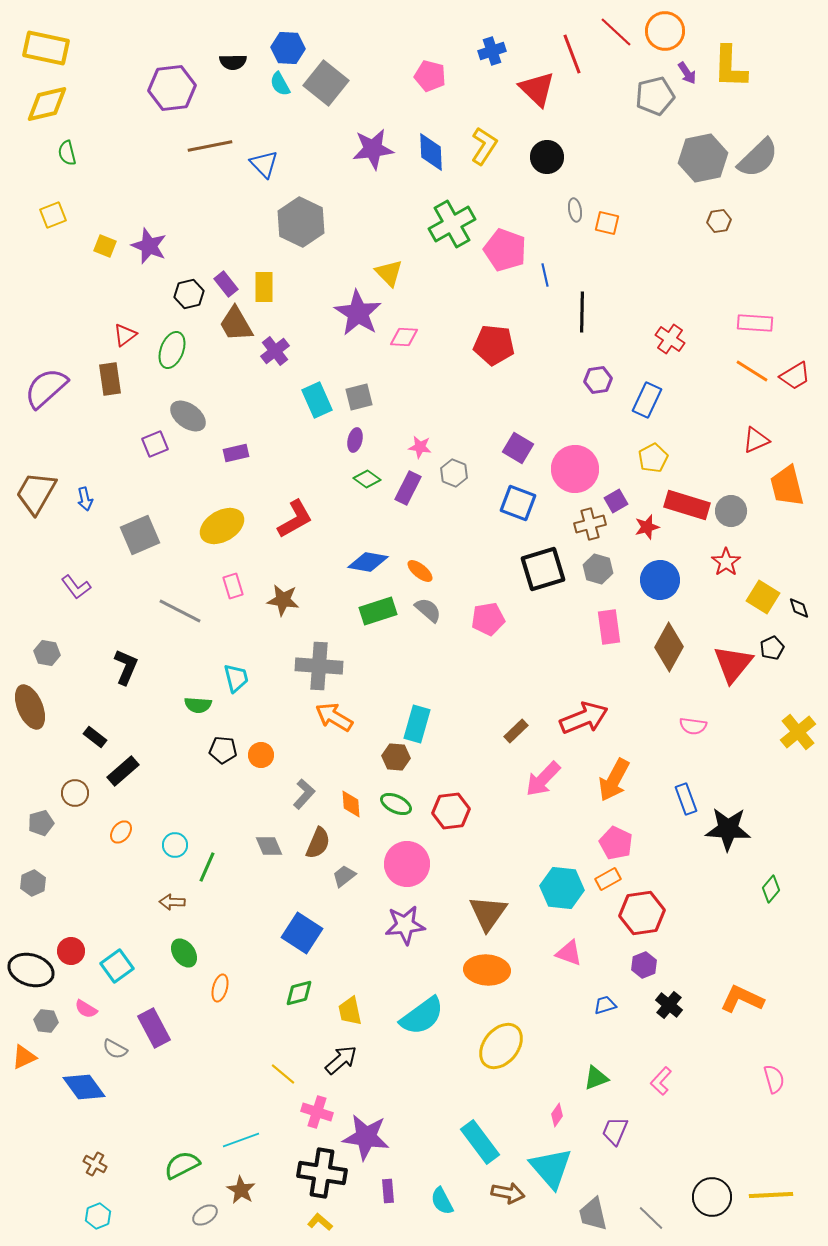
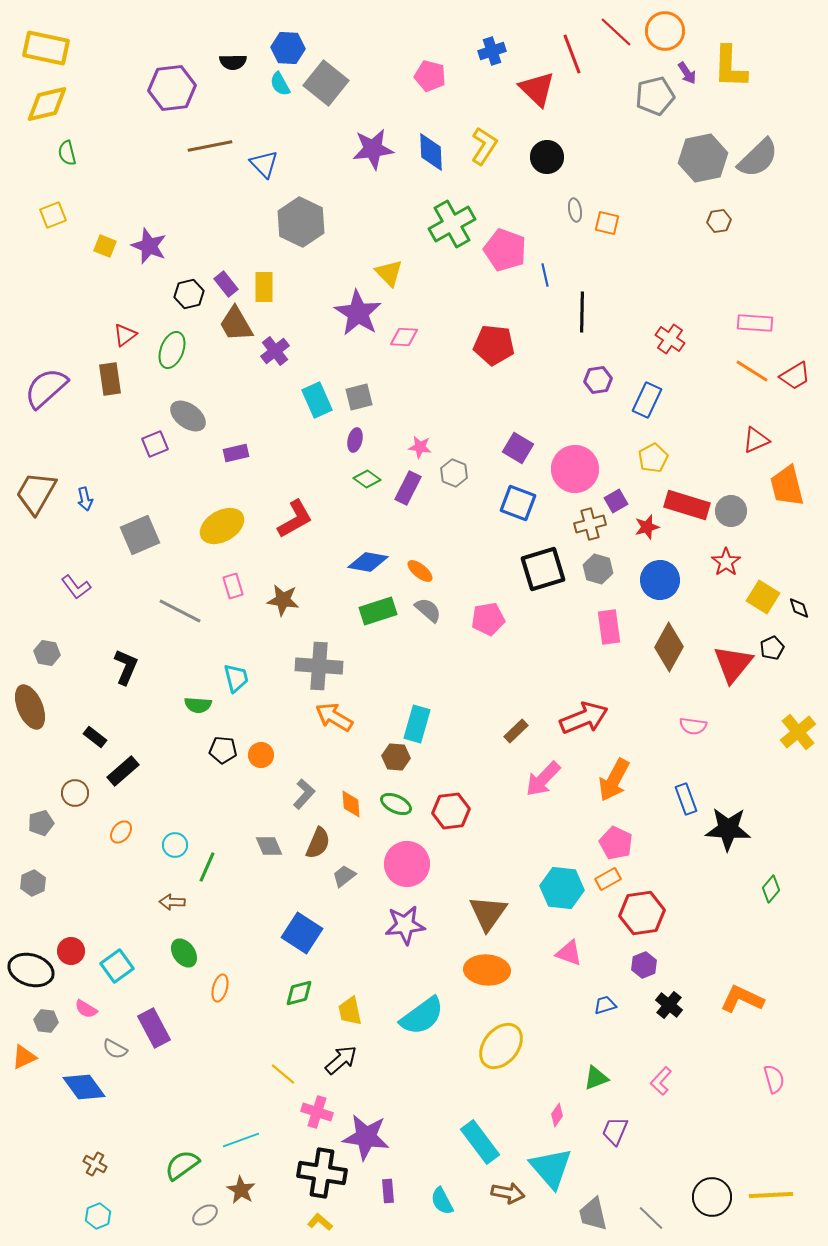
green semicircle at (182, 1165): rotated 9 degrees counterclockwise
